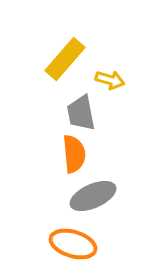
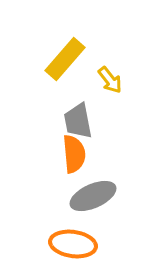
yellow arrow: rotated 36 degrees clockwise
gray trapezoid: moved 3 px left, 8 px down
orange ellipse: rotated 9 degrees counterclockwise
